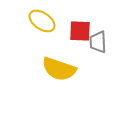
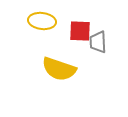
yellow ellipse: rotated 28 degrees counterclockwise
